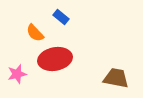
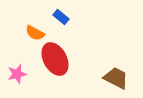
orange semicircle: rotated 18 degrees counterclockwise
red ellipse: rotated 72 degrees clockwise
brown trapezoid: rotated 16 degrees clockwise
